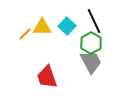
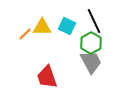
cyan square: rotated 18 degrees counterclockwise
